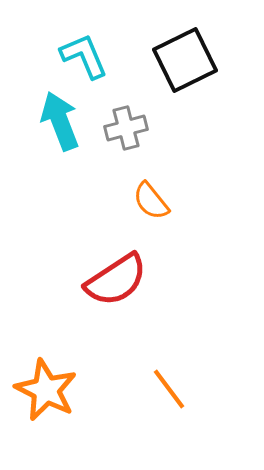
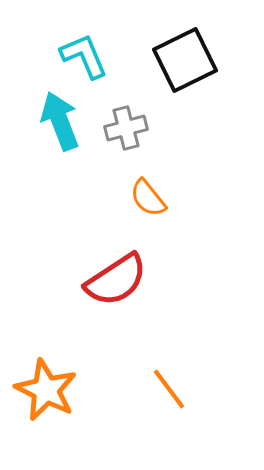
orange semicircle: moved 3 px left, 3 px up
